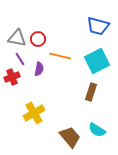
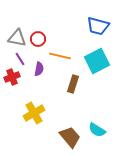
brown rectangle: moved 18 px left, 8 px up
